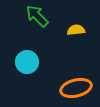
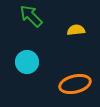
green arrow: moved 6 px left
orange ellipse: moved 1 px left, 4 px up
